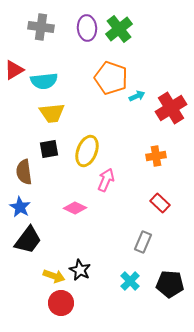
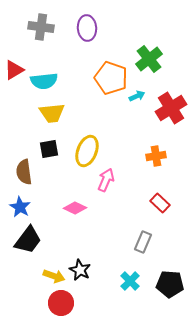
green cross: moved 30 px right, 30 px down
